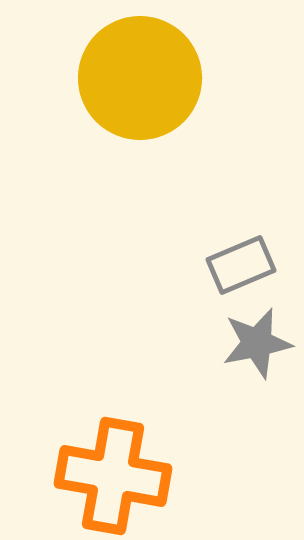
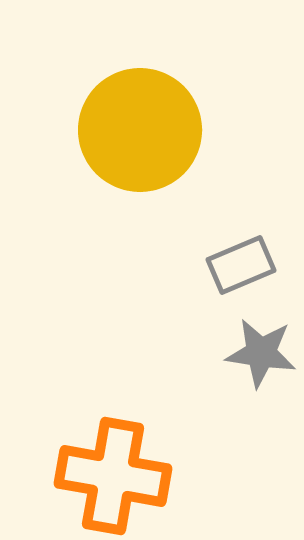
yellow circle: moved 52 px down
gray star: moved 4 px right, 10 px down; rotated 20 degrees clockwise
